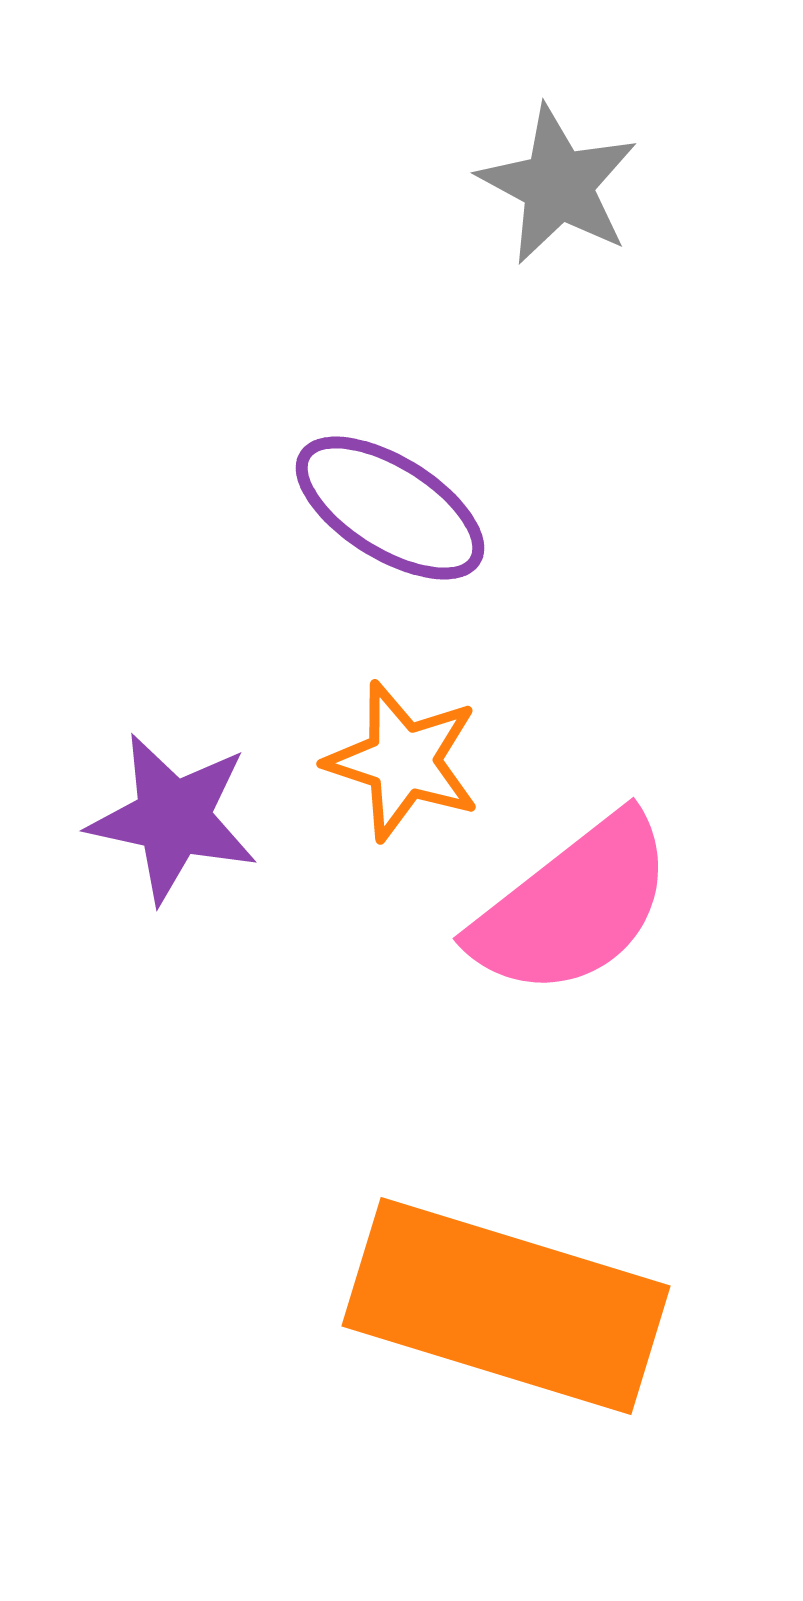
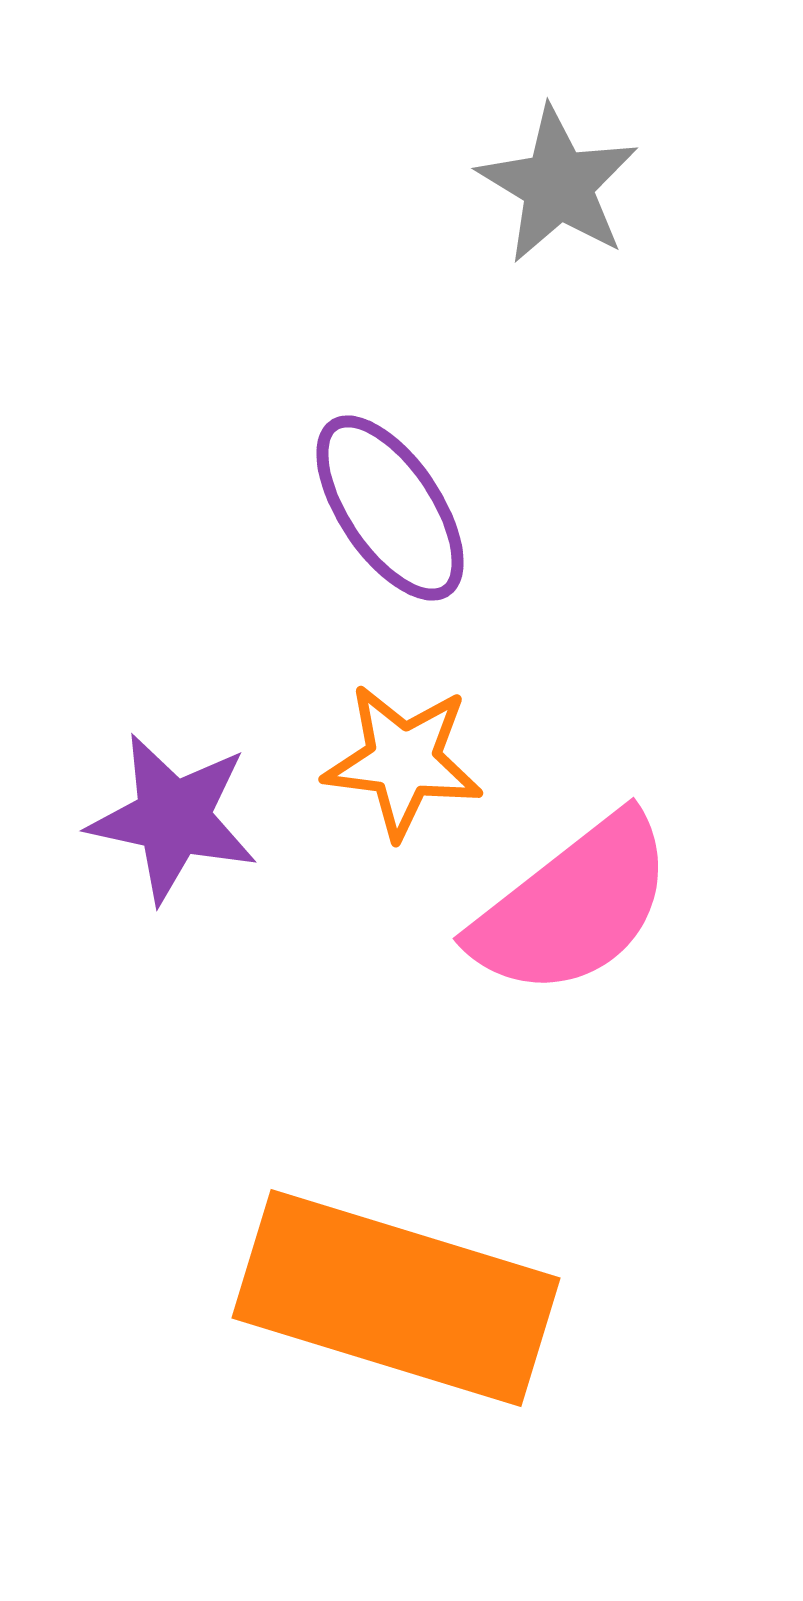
gray star: rotated 3 degrees clockwise
purple ellipse: rotated 24 degrees clockwise
orange star: rotated 11 degrees counterclockwise
orange rectangle: moved 110 px left, 8 px up
